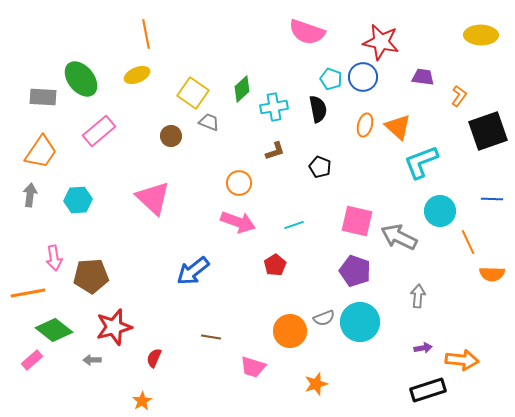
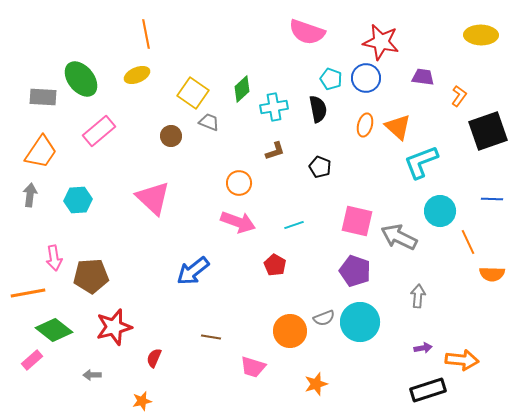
blue circle at (363, 77): moved 3 px right, 1 px down
red pentagon at (275, 265): rotated 10 degrees counterclockwise
gray arrow at (92, 360): moved 15 px down
orange star at (142, 401): rotated 18 degrees clockwise
